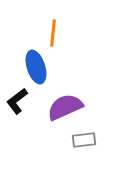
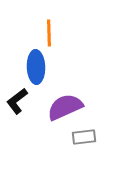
orange line: moved 4 px left; rotated 8 degrees counterclockwise
blue ellipse: rotated 16 degrees clockwise
gray rectangle: moved 3 px up
